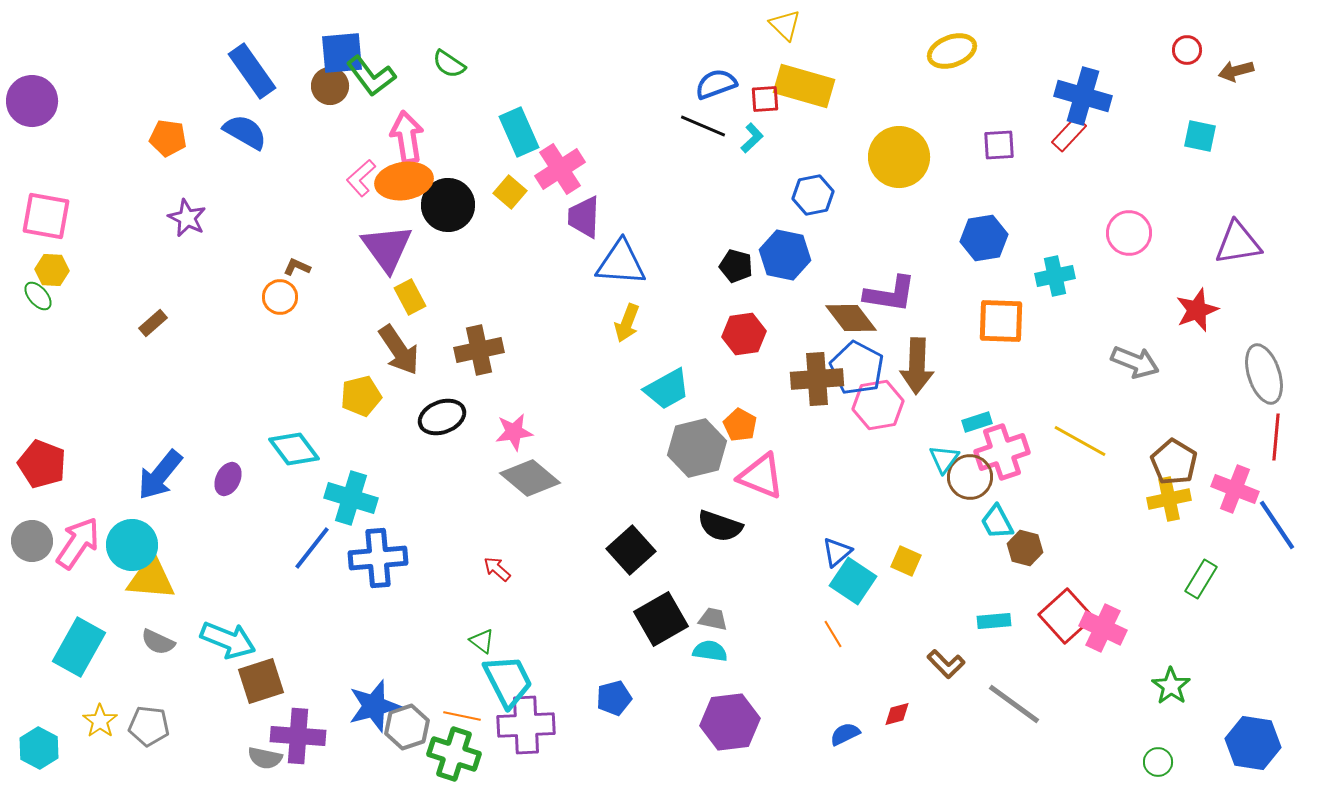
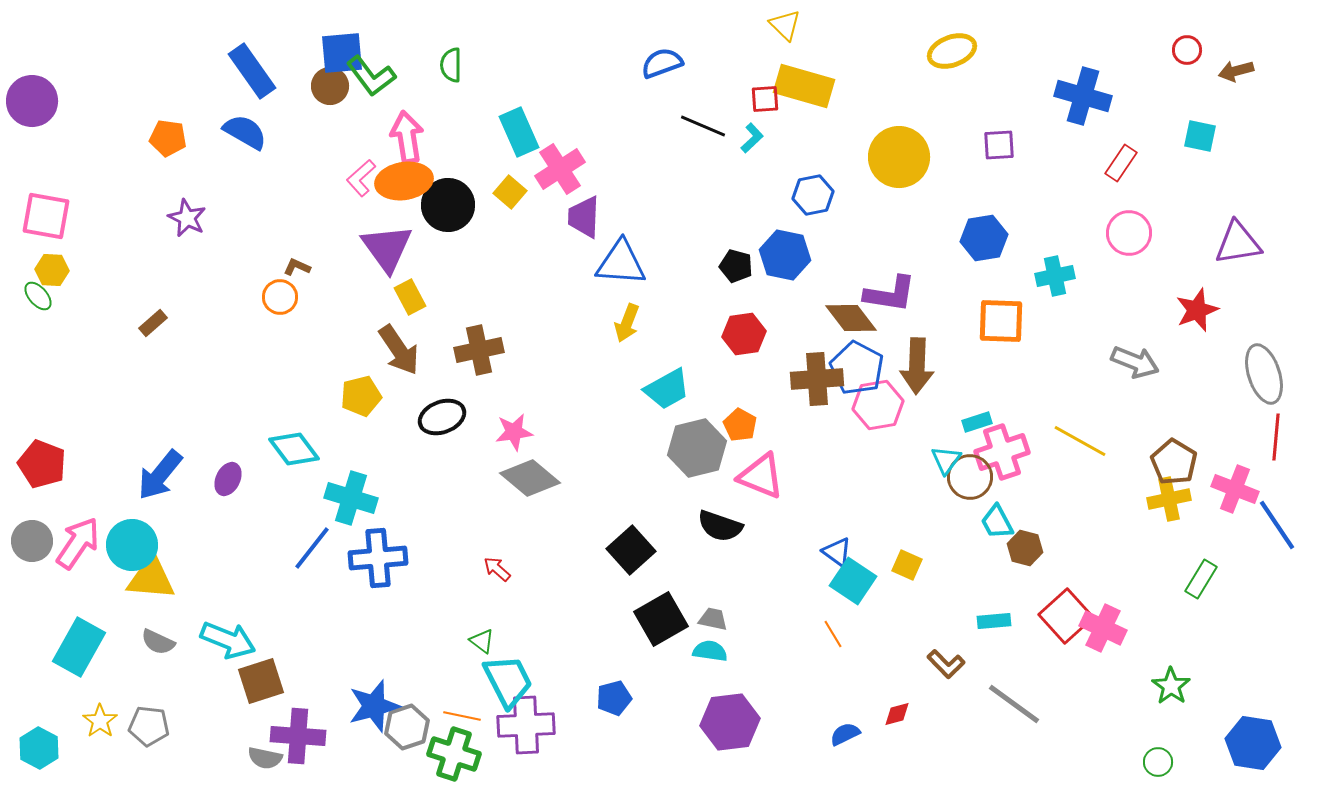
green semicircle at (449, 64): moved 2 px right, 1 px down; rotated 56 degrees clockwise
blue semicircle at (716, 84): moved 54 px left, 21 px up
red rectangle at (1069, 134): moved 52 px right, 29 px down; rotated 9 degrees counterclockwise
cyan triangle at (944, 459): moved 2 px right, 1 px down
blue triangle at (837, 552): rotated 44 degrees counterclockwise
yellow square at (906, 561): moved 1 px right, 4 px down
